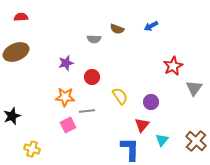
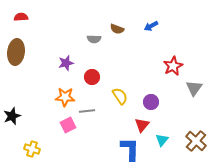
brown ellipse: rotated 60 degrees counterclockwise
